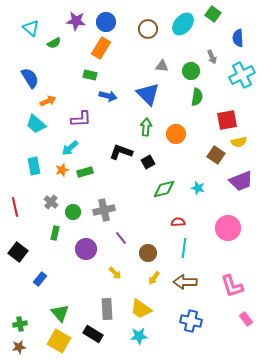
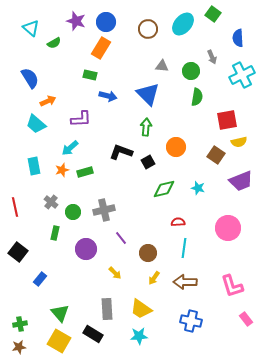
purple star at (76, 21): rotated 12 degrees clockwise
orange circle at (176, 134): moved 13 px down
